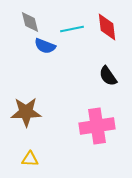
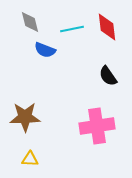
blue semicircle: moved 4 px down
brown star: moved 1 px left, 5 px down
